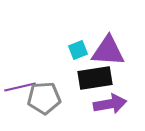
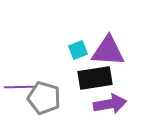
purple line: rotated 12 degrees clockwise
gray pentagon: rotated 20 degrees clockwise
